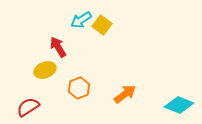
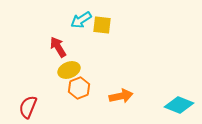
yellow square: rotated 30 degrees counterclockwise
yellow ellipse: moved 24 px right
orange arrow: moved 4 px left, 2 px down; rotated 25 degrees clockwise
red semicircle: rotated 35 degrees counterclockwise
